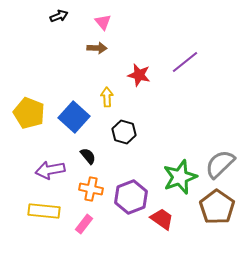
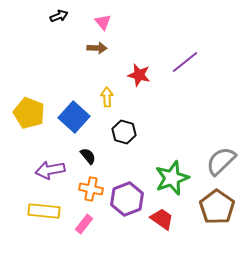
gray semicircle: moved 1 px right, 3 px up
green star: moved 8 px left, 1 px down
purple hexagon: moved 4 px left, 2 px down
